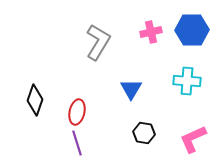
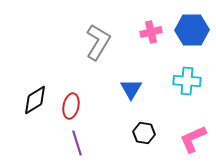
black diamond: rotated 40 degrees clockwise
red ellipse: moved 6 px left, 6 px up
